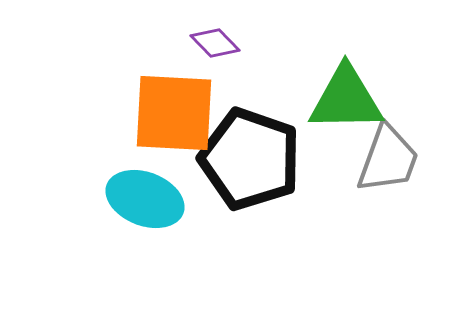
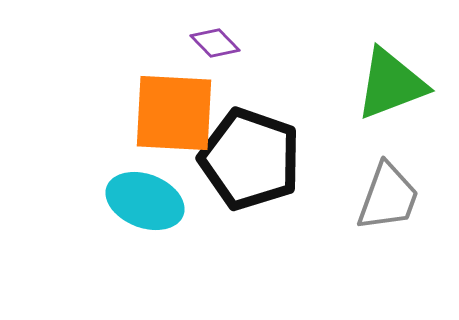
green triangle: moved 45 px right, 15 px up; rotated 20 degrees counterclockwise
gray trapezoid: moved 38 px down
cyan ellipse: moved 2 px down
